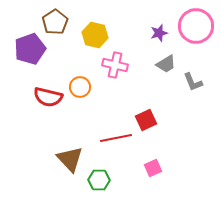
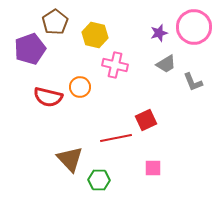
pink circle: moved 2 px left, 1 px down
pink square: rotated 24 degrees clockwise
